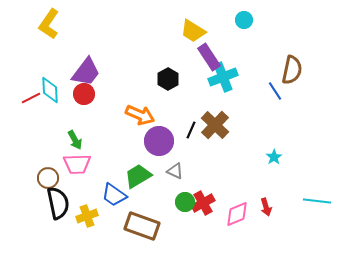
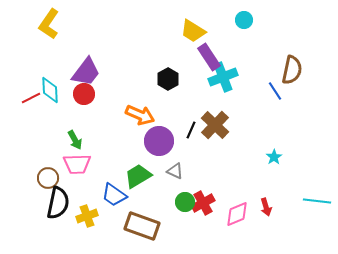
black semicircle: rotated 24 degrees clockwise
